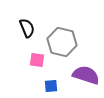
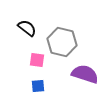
black semicircle: rotated 30 degrees counterclockwise
purple semicircle: moved 1 px left, 1 px up
blue square: moved 13 px left
